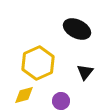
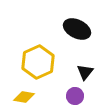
yellow hexagon: moved 1 px up
yellow diamond: moved 2 px down; rotated 25 degrees clockwise
purple circle: moved 14 px right, 5 px up
